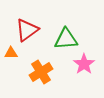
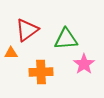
orange cross: rotated 30 degrees clockwise
